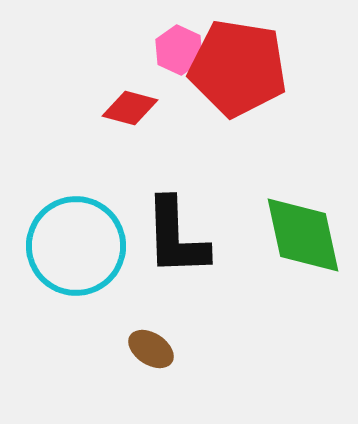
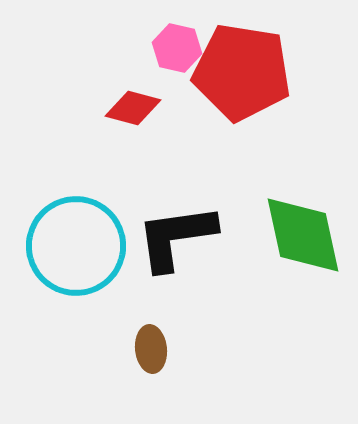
pink hexagon: moved 2 px left, 2 px up; rotated 12 degrees counterclockwise
red pentagon: moved 4 px right, 4 px down
red diamond: moved 3 px right
black L-shape: rotated 84 degrees clockwise
brown ellipse: rotated 51 degrees clockwise
